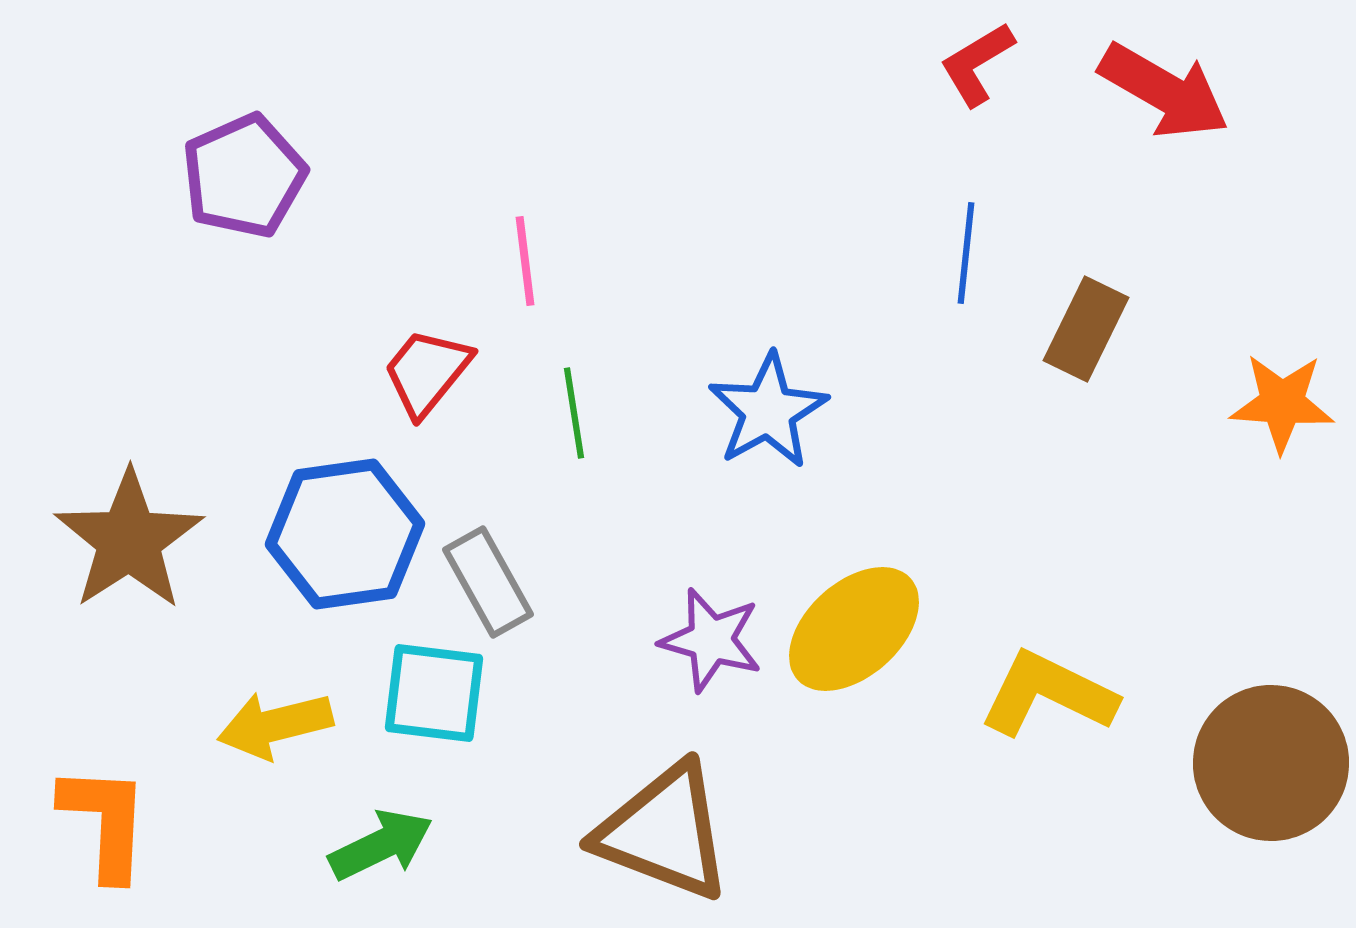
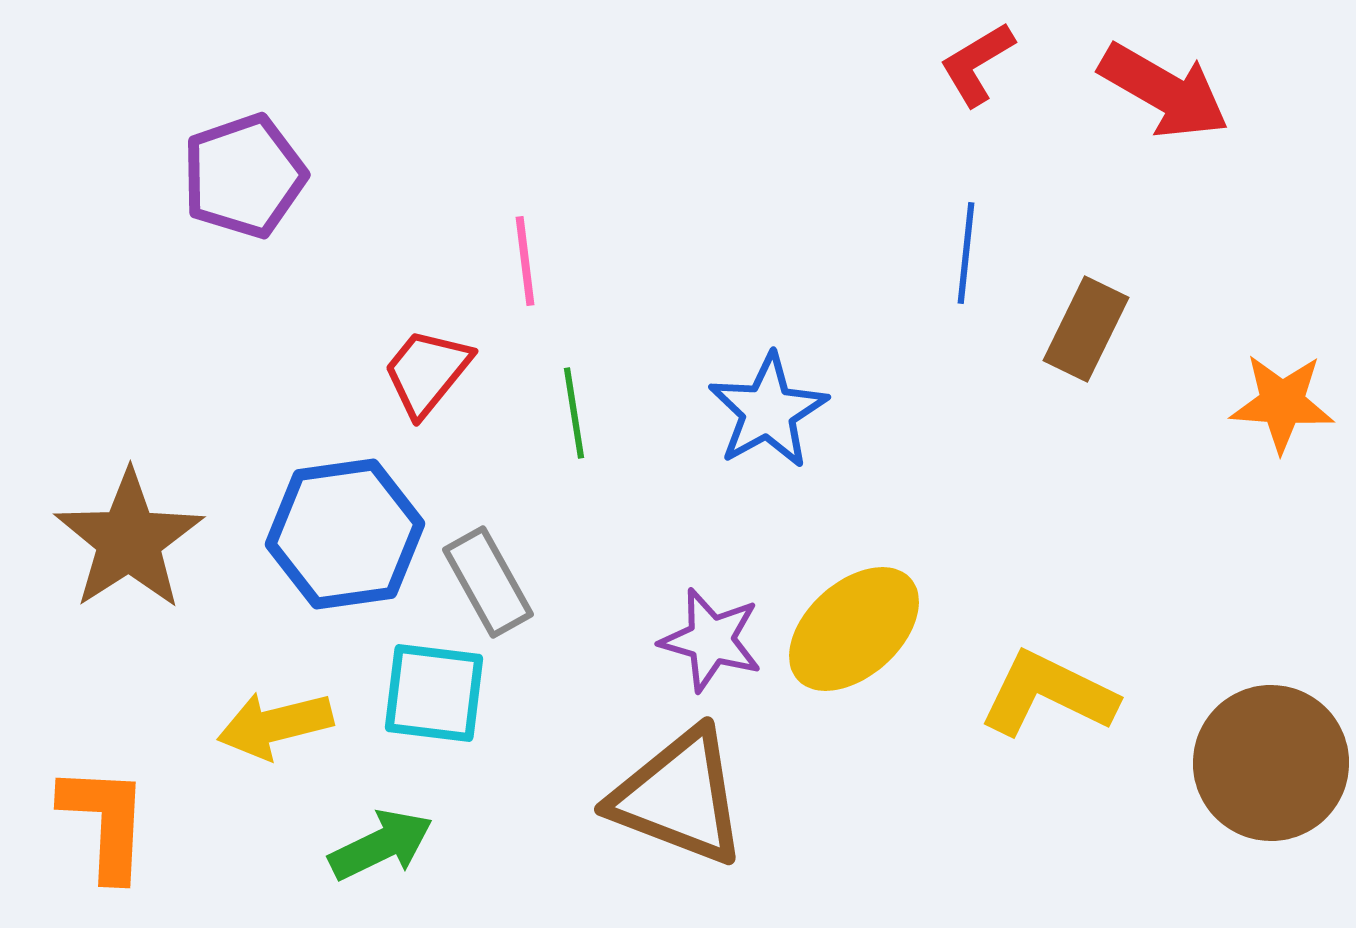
purple pentagon: rotated 5 degrees clockwise
brown triangle: moved 15 px right, 35 px up
